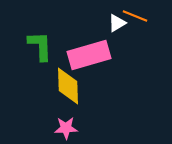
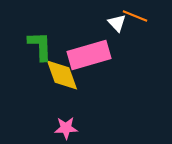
white triangle: rotated 42 degrees counterclockwise
yellow diamond: moved 6 px left, 11 px up; rotated 18 degrees counterclockwise
